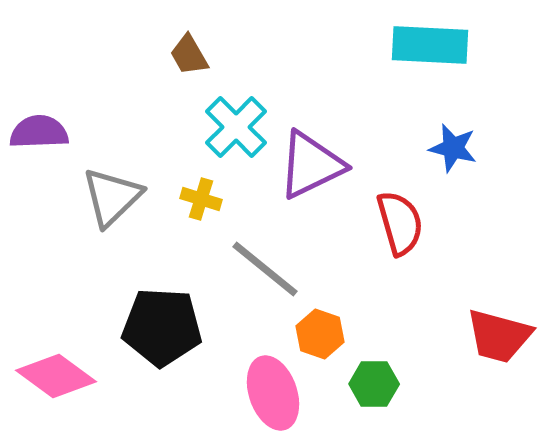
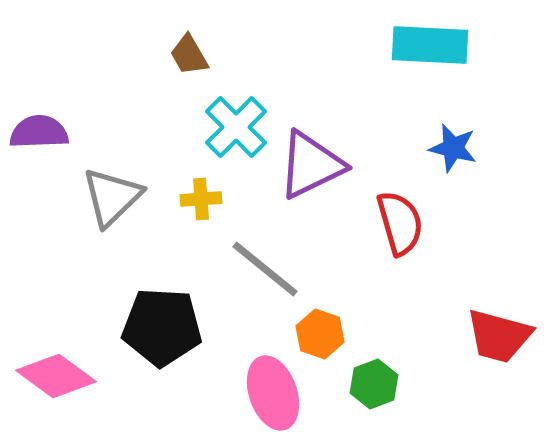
yellow cross: rotated 21 degrees counterclockwise
green hexagon: rotated 21 degrees counterclockwise
